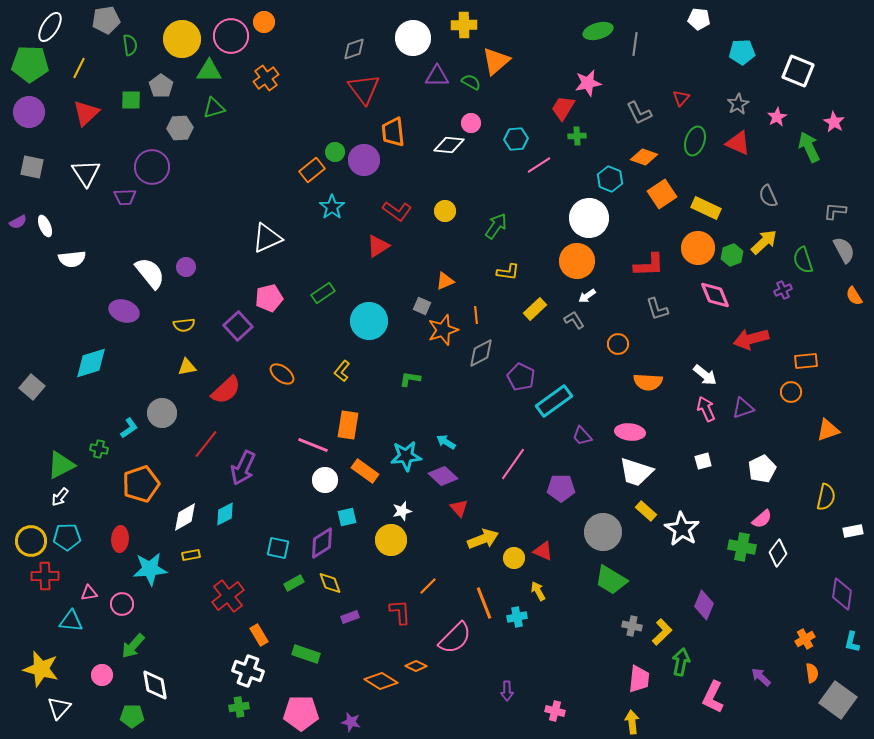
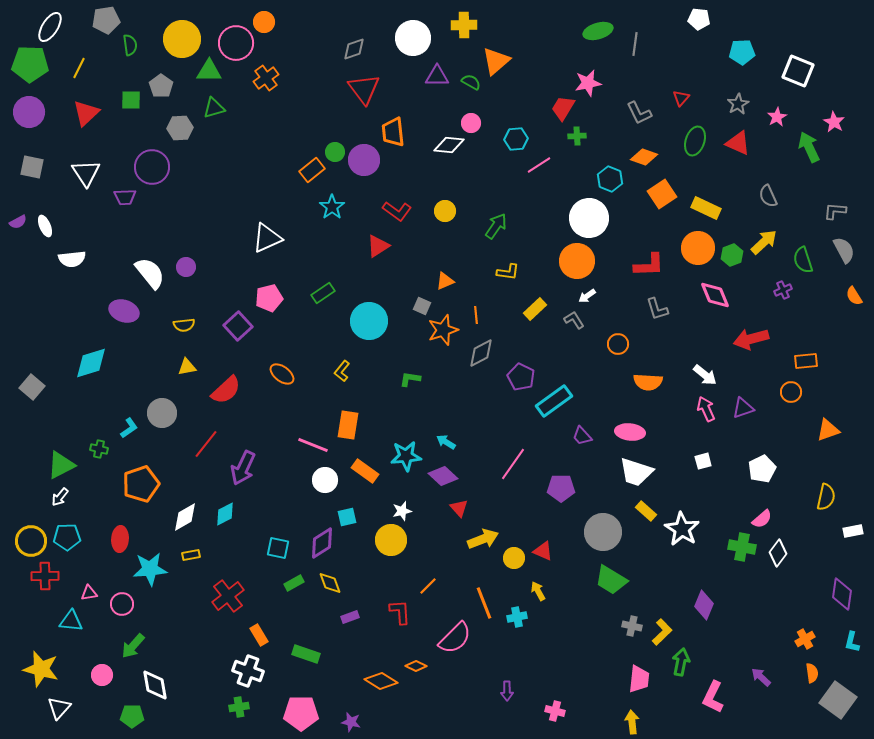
pink circle at (231, 36): moved 5 px right, 7 px down
